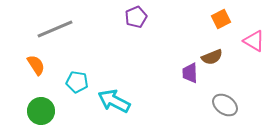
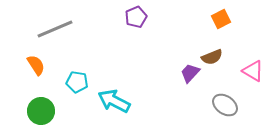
pink triangle: moved 1 px left, 30 px down
purple trapezoid: rotated 45 degrees clockwise
